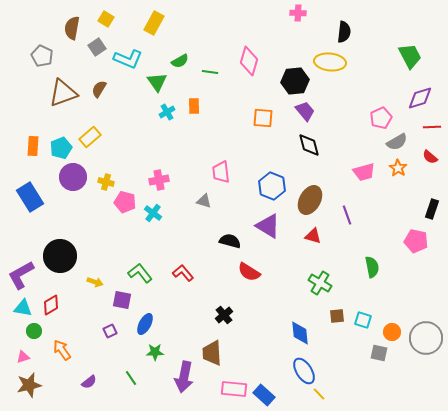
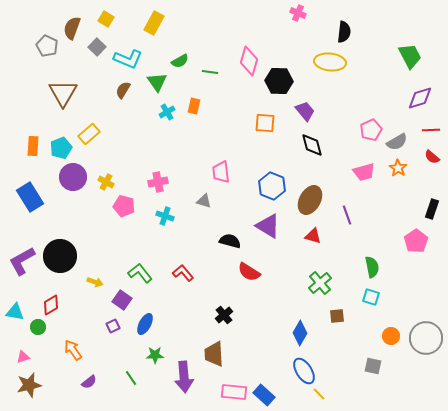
pink cross at (298, 13): rotated 21 degrees clockwise
brown semicircle at (72, 28): rotated 10 degrees clockwise
gray square at (97, 47): rotated 12 degrees counterclockwise
gray pentagon at (42, 56): moved 5 px right, 10 px up
black hexagon at (295, 81): moved 16 px left; rotated 8 degrees clockwise
brown semicircle at (99, 89): moved 24 px right, 1 px down
brown triangle at (63, 93): rotated 40 degrees counterclockwise
orange rectangle at (194, 106): rotated 14 degrees clockwise
orange square at (263, 118): moved 2 px right, 5 px down
pink pentagon at (381, 118): moved 10 px left, 12 px down
red line at (432, 127): moved 1 px left, 3 px down
yellow rectangle at (90, 137): moved 1 px left, 3 px up
black diamond at (309, 145): moved 3 px right
red semicircle at (430, 157): moved 2 px right
pink cross at (159, 180): moved 1 px left, 2 px down
yellow cross at (106, 182): rotated 14 degrees clockwise
pink pentagon at (125, 202): moved 1 px left, 4 px down
cyan cross at (153, 213): moved 12 px right, 3 px down; rotated 18 degrees counterclockwise
pink pentagon at (416, 241): rotated 25 degrees clockwise
purple L-shape at (21, 275): moved 1 px right, 14 px up
green cross at (320, 283): rotated 20 degrees clockwise
purple square at (122, 300): rotated 24 degrees clockwise
cyan triangle at (23, 308): moved 8 px left, 4 px down
cyan square at (363, 320): moved 8 px right, 23 px up
green circle at (34, 331): moved 4 px right, 4 px up
purple square at (110, 331): moved 3 px right, 5 px up
orange circle at (392, 332): moved 1 px left, 4 px down
blue diamond at (300, 333): rotated 35 degrees clockwise
orange arrow at (62, 350): moved 11 px right
green star at (155, 352): moved 3 px down
brown trapezoid at (212, 353): moved 2 px right, 1 px down
gray square at (379, 353): moved 6 px left, 13 px down
purple arrow at (184, 377): rotated 16 degrees counterclockwise
pink rectangle at (234, 389): moved 3 px down
